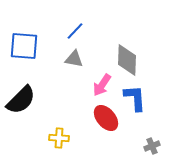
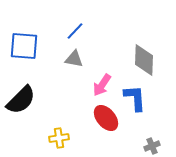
gray diamond: moved 17 px right
yellow cross: rotated 12 degrees counterclockwise
